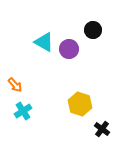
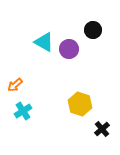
orange arrow: rotated 91 degrees clockwise
black cross: rotated 14 degrees clockwise
